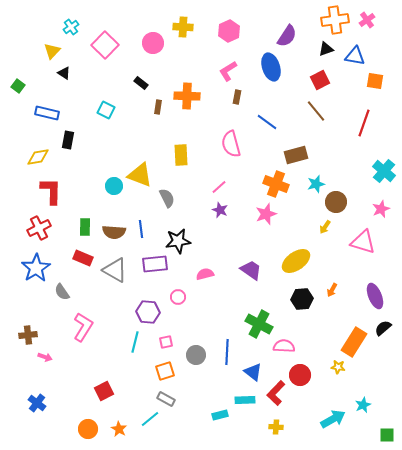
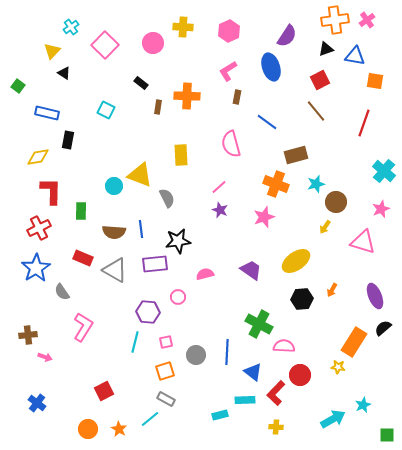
pink star at (266, 214): moved 2 px left, 3 px down
green rectangle at (85, 227): moved 4 px left, 16 px up
